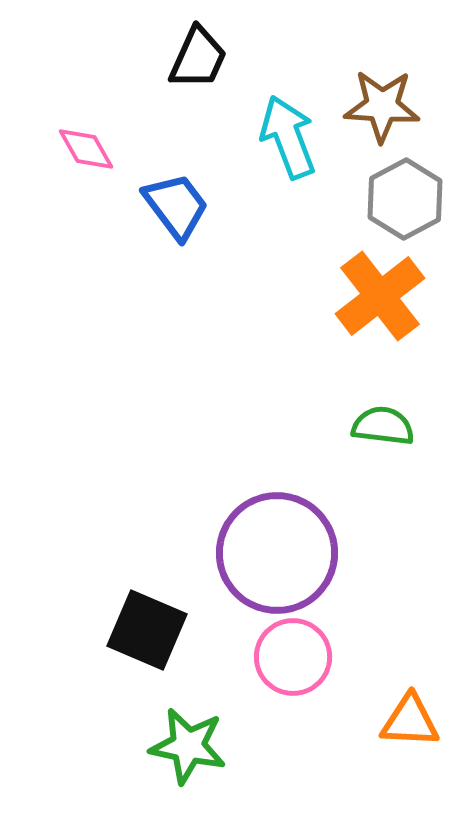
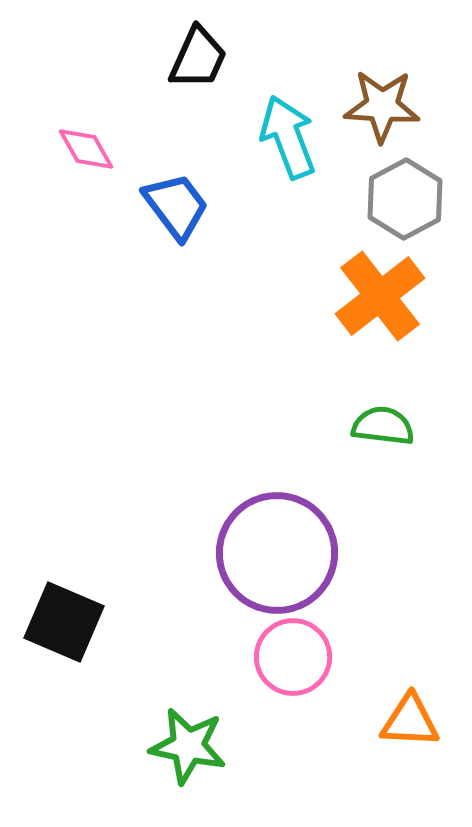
black square: moved 83 px left, 8 px up
